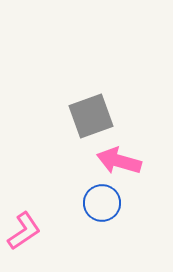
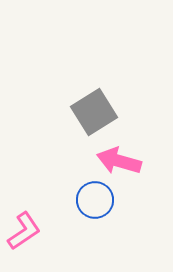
gray square: moved 3 px right, 4 px up; rotated 12 degrees counterclockwise
blue circle: moved 7 px left, 3 px up
